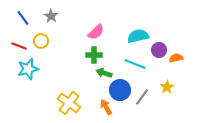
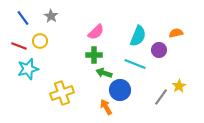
cyan semicircle: rotated 125 degrees clockwise
yellow circle: moved 1 px left
orange semicircle: moved 25 px up
yellow star: moved 12 px right, 1 px up
gray line: moved 19 px right
yellow cross: moved 7 px left, 10 px up; rotated 35 degrees clockwise
